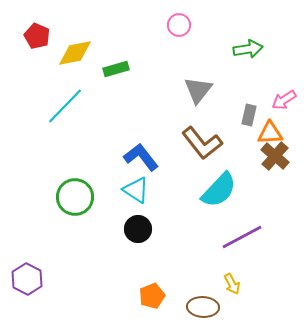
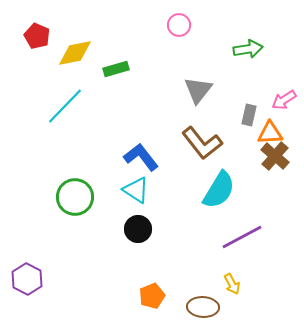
cyan semicircle: rotated 12 degrees counterclockwise
